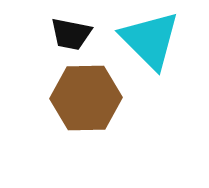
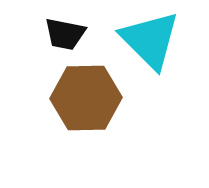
black trapezoid: moved 6 px left
